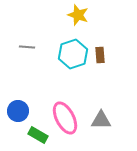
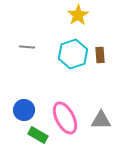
yellow star: rotated 20 degrees clockwise
blue circle: moved 6 px right, 1 px up
